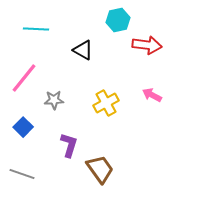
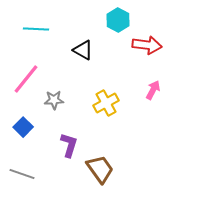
cyan hexagon: rotated 20 degrees counterclockwise
pink line: moved 2 px right, 1 px down
pink arrow: moved 1 px right, 5 px up; rotated 90 degrees clockwise
